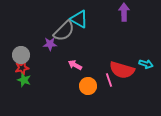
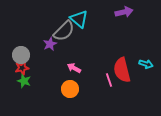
purple arrow: rotated 78 degrees clockwise
cyan triangle: rotated 12 degrees clockwise
purple star: rotated 24 degrees counterclockwise
pink arrow: moved 1 px left, 3 px down
red semicircle: rotated 60 degrees clockwise
green star: moved 1 px down
orange circle: moved 18 px left, 3 px down
